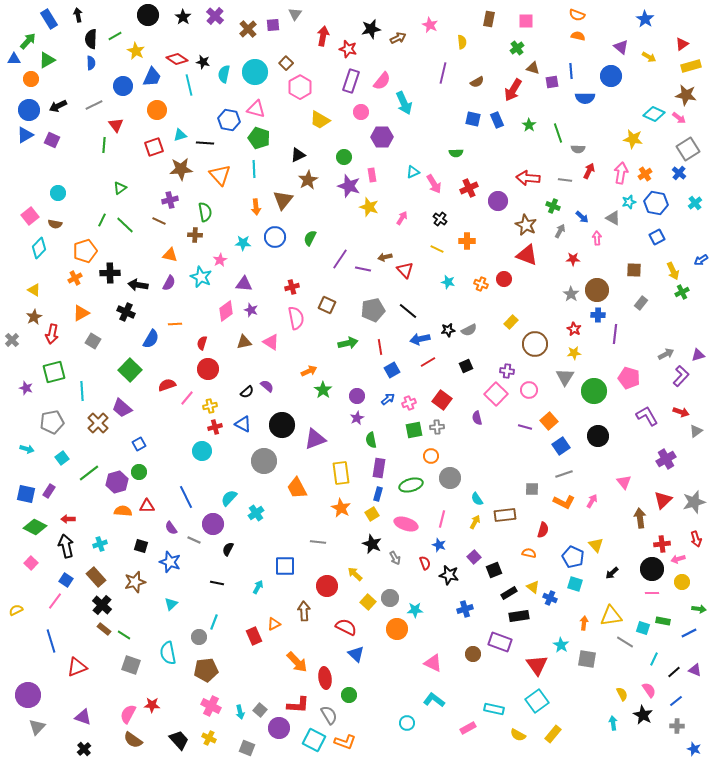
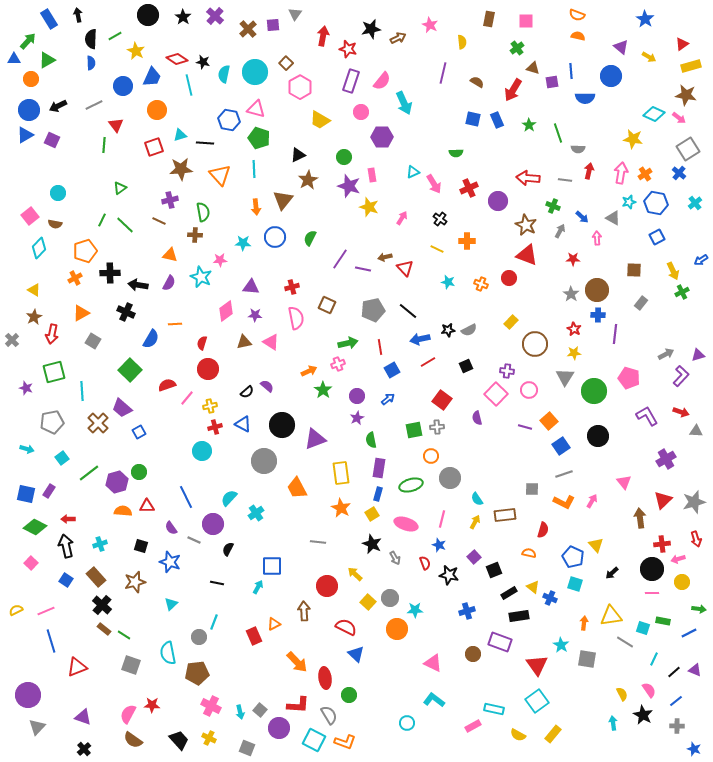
brown semicircle at (477, 82): rotated 120 degrees counterclockwise
red arrow at (589, 171): rotated 14 degrees counterclockwise
green semicircle at (205, 212): moved 2 px left
pink star at (220, 260): rotated 24 degrees clockwise
red triangle at (405, 270): moved 2 px up
red circle at (504, 279): moved 5 px right, 1 px up
purple triangle at (244, 284): moved 7 px right, 3 px down
purple star at (251, 310): moved 4 px right, 5 px down; rotated 16 degrees counterclockwise
pink cross at (409, 403): moved 71 px left, 39 px up
gray triangle at (696, 431): rotated 40 degrees clockwise
blue square at (139, 444): moved 12 px up
blue square at (285, 566): moved 13 px left
pink line at (55, 601): moved 9 px left, 10 px down; rotated 30 degrees clockwise
blue cross at (465, 609): moved 2 px right, 2 px down
brown pentagon at (206, 670): moved 9 px left, 3 px down
pink rectangle at (468, 728): moved 5 px right, 2 px up
